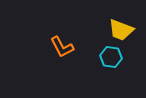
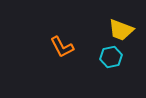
cyan hexagon: rotated 20 degrees counterclockwise
